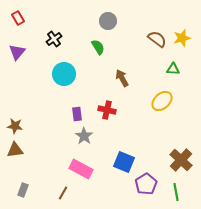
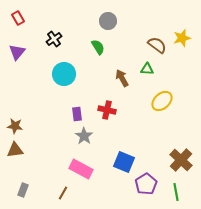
brown semicircle: moved 6 px down
green triangle: moved 26 px left
